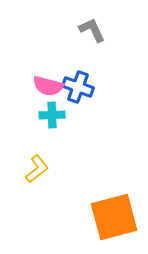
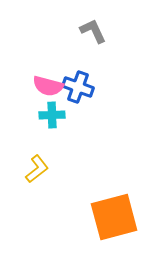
gray L-shape: moved 1 px right, 1 px down
